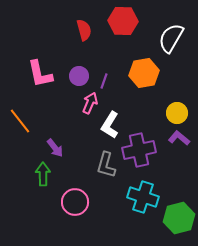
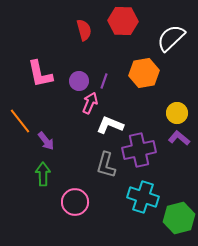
white semicircle: rotated 16 degrees clockwise
purple circle: moved 5 px down
white L-shape: rotated 80 degrees clockwise
purple arrow: moved 9 px left, 7 px up
